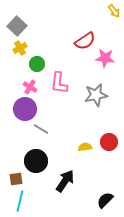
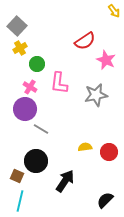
pink star: moved 1 px right, 2 px down; rotated 18 degrees clockwise
red circle: moved 10 px down
brown square: moved 1 px right, 3 px up; rotated 32 degrees clockwise
